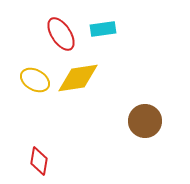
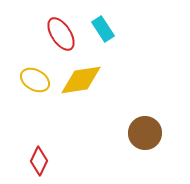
cyan rectangle: rotated 65 degrees clockwise
yellow diamond: moved 3 px right, 2 px down
brown circle: moved 12 px down
red diamond: rotated 16 degrees clockwise
